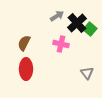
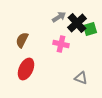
gray arrow: moved 2 px right, 1 px down
green square: rotated 32 degrees clockwise
brown semicircle: moved 2 px left, 3 px up
red ellipse: rotated 25 degrees clockwise
gray triangle: moved 6 px left, 5 px down; rotated 32 degrees counterclockwise
